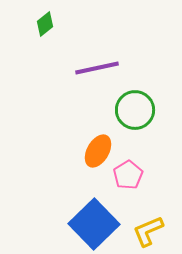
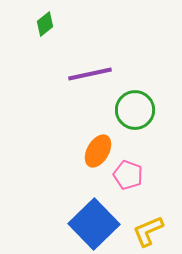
purple line: moved 7 px left, 6 px down
pink pentagon: rotated 20 degrees counterclockwise
